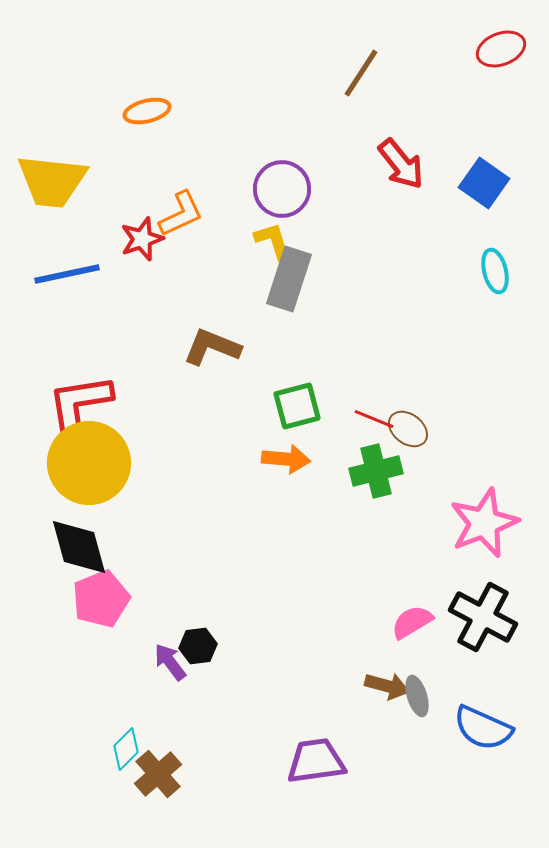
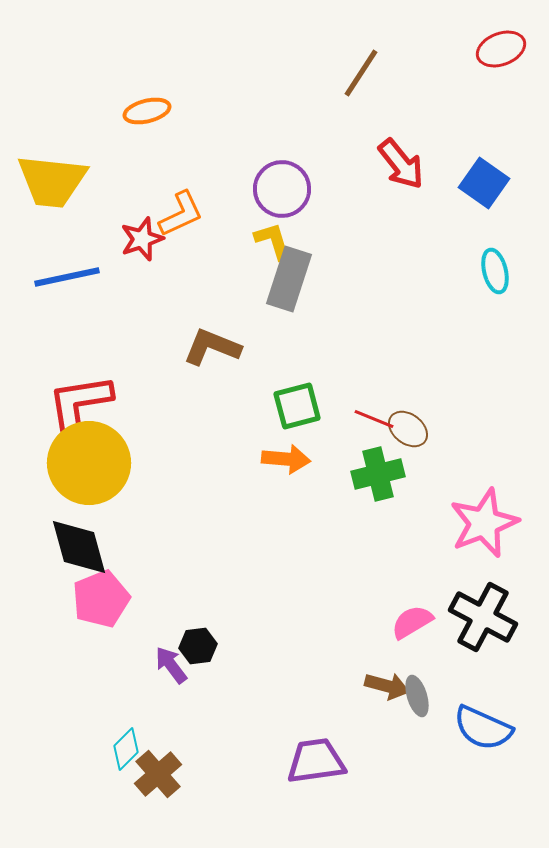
blue line: moved 3 px down
green cross: moved 2 px right, 3 px down
purple arrow: moved 1 px right, 3 px down
